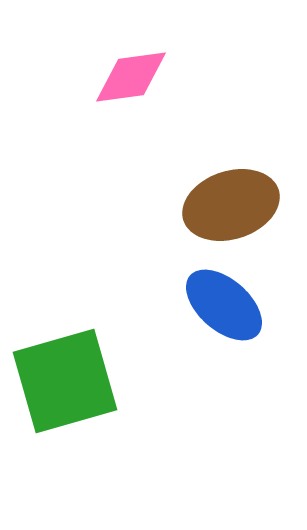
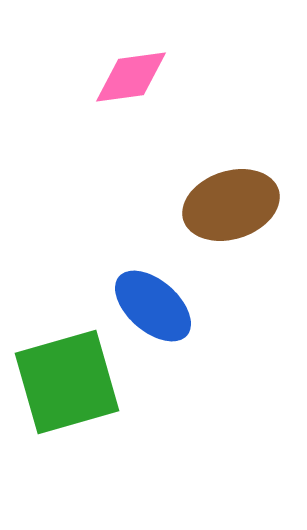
blue ellipse: moved 71 px left, 1 px down
green square: moved 2 px right, 1 px down
